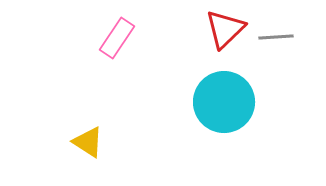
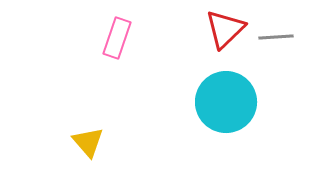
pink rectangle: rotated 15 degrees counterclockwise
cyan circle: moved 2 px right
yellow triangle: rotated 16 degrees clockwise
